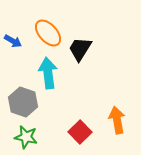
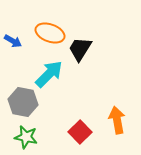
orange ellipse: moved 2 px right; rotated 28 degrees counterclockwise
cyan arrow: moved 1 px right, 1 px down; rotated 52 degrees clockwise
gray hexagon: rotated 8 degrees counterclockwise
